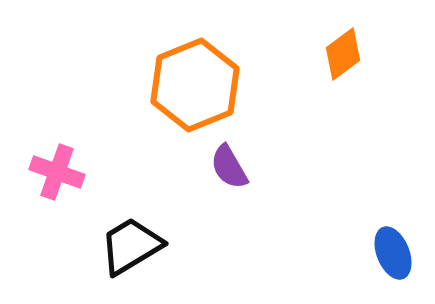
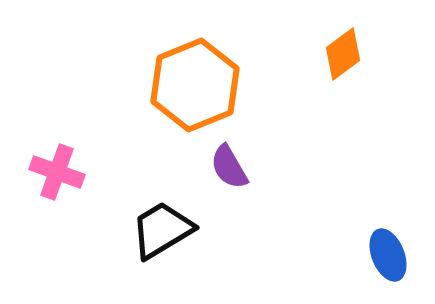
black trapezoid: moved 31 px right, 16 px up
blue ellipse: moved 5 px left, 2 px down
